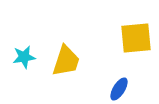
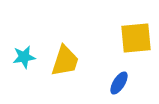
yellow trapezoid: moved 1 px left
blue ellipse: moved 6 px up
